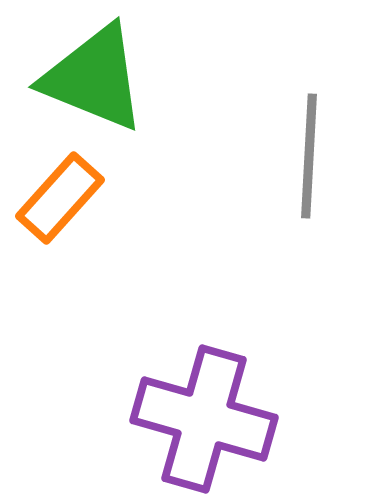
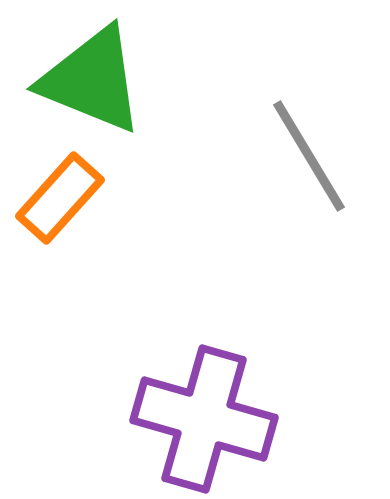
green triangle: moved 2 px left, 2 px down
gray line: rotated 34 degrees counterclockwise
